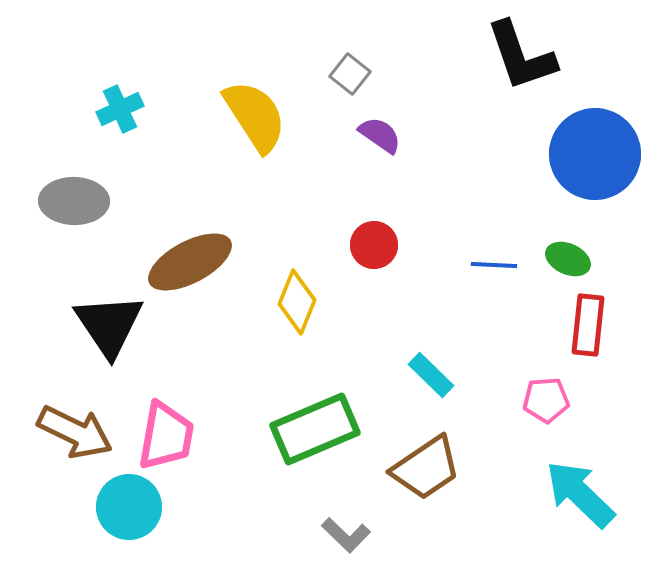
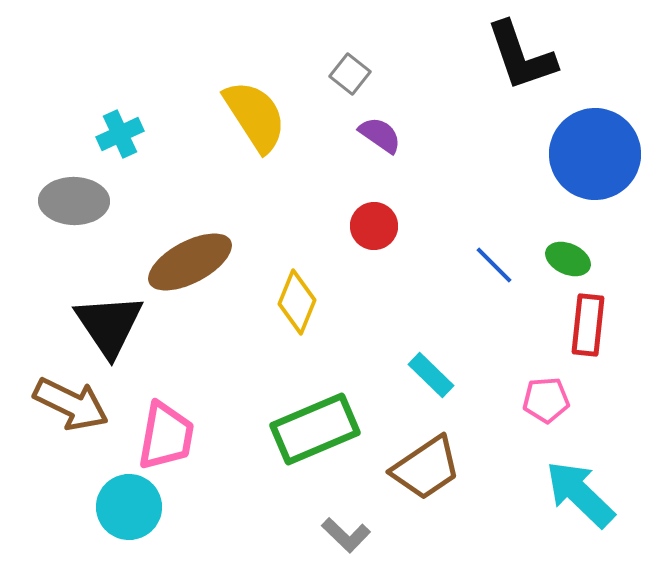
cyan cross: moved 25 px down
red circle: moved 19 px up
blue line: rotated 42 degrees clockwise
brown arrow: moved 4 px left, 28 px up
